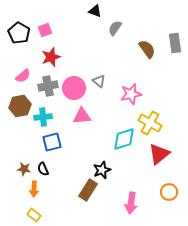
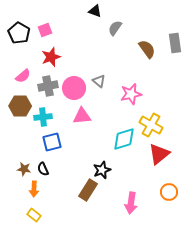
brown hexagon: rotated 10 degrees clockwise
yellow cross: moved 1 px right, 2 px down
